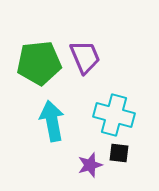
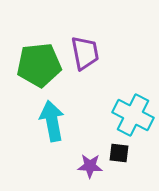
purple trapezoid: moved 4 px up; rotated 12 degrees clockwise
green pentagon: moved 2 px down
cyan cross: moved 19 px right; rotated 12 degrees clockwise
purple star: moved 1 px down; rotated 20 degrees clockwise
